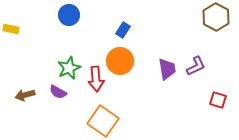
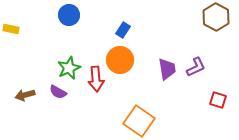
orange circle: moved 1 px up
purple L-shape: moved 1 px down
orange square: moved 36 px right
